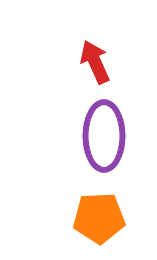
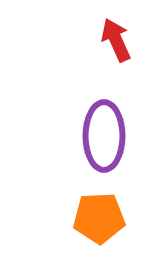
red arrow: moved 21 px right, 22 px up
